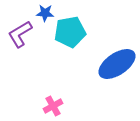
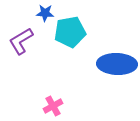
purple L-shape: moved 1 px right, 7 px down
blue ellipse: rotated 36 degrees clockwise
